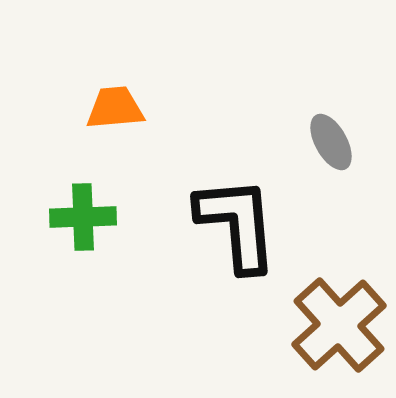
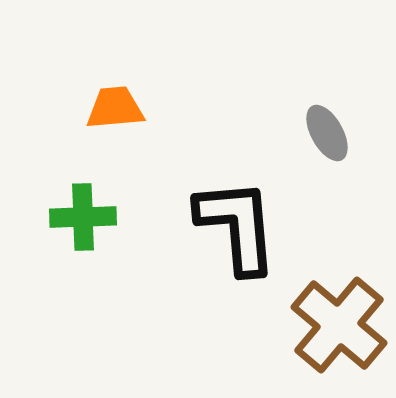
gray ellipse: moved 4 px left, 9 px up
black L-shape: moved 2 px down
brown cross: rotated 8 degrees counterclockwise
